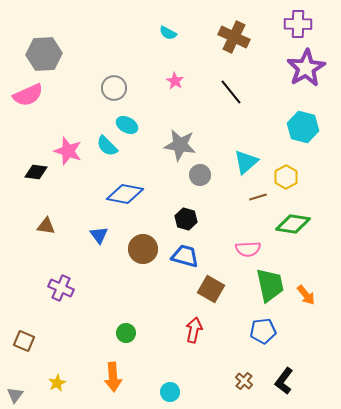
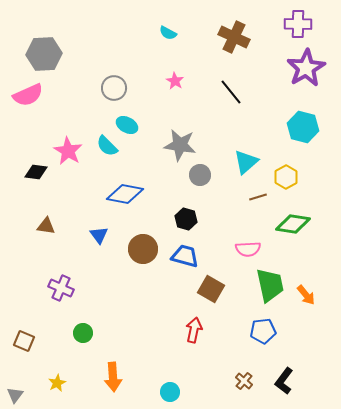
pink star at (68, 151): rotated 12 degrees clockwise
green circle at (126, 333): moved 43 px left
